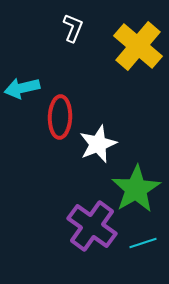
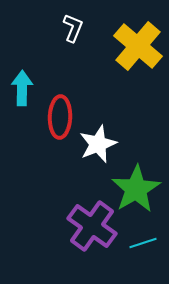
cyan arrow: rotated 104 degrees clockwise
